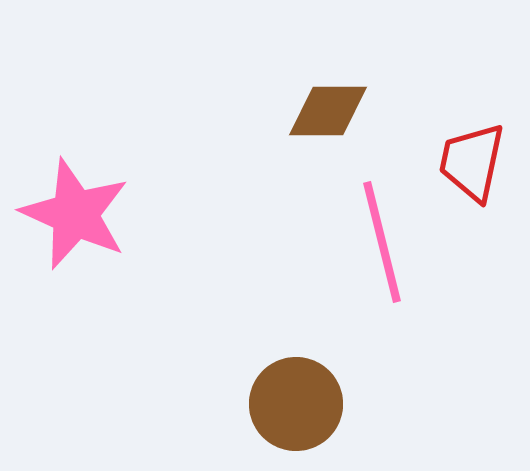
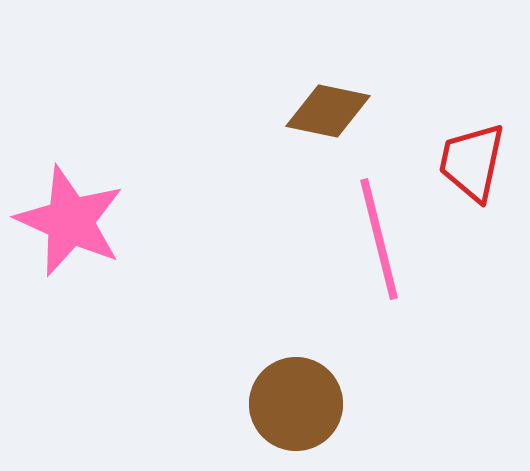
brown diamond: rotated 12 degrees clockwise
pink star: moved 5 px left, 7 px down
pink line: moved 3 px left, 3 px up
